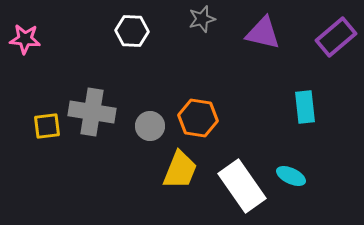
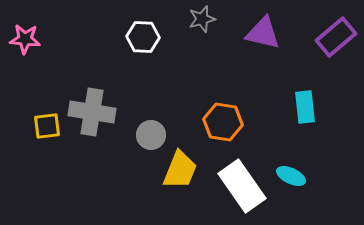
white hexagon: moved 11 px right, 6 px down
orange hexagon: moved 25 px right, 4 px down
gray circle: moved 1 px right, 9 px down
